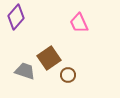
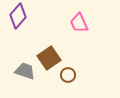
purple diamond: moved 2 px right, 1 px up
